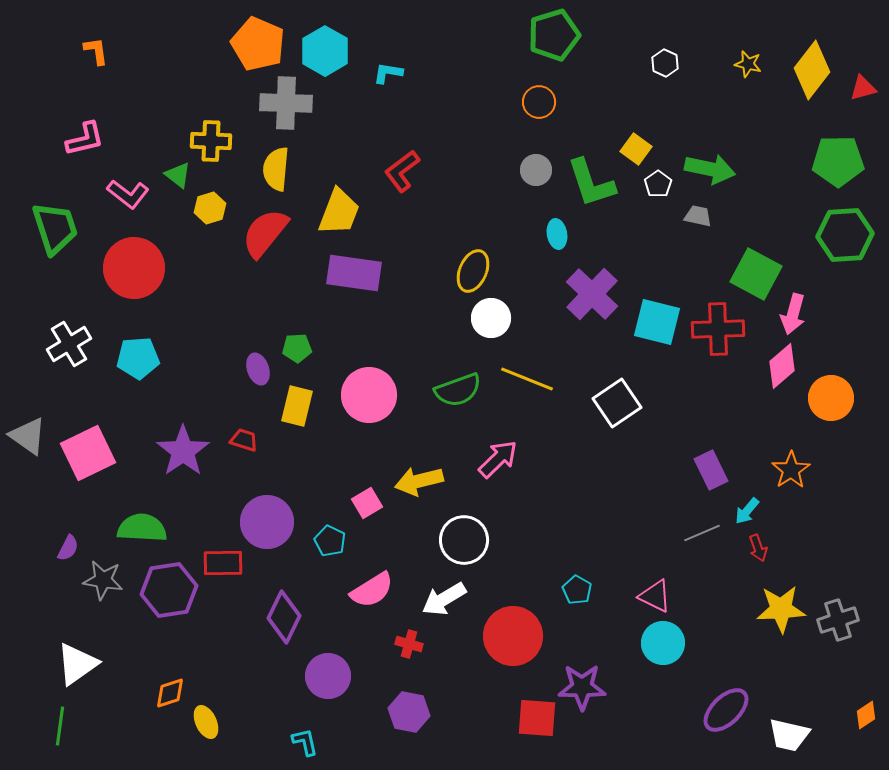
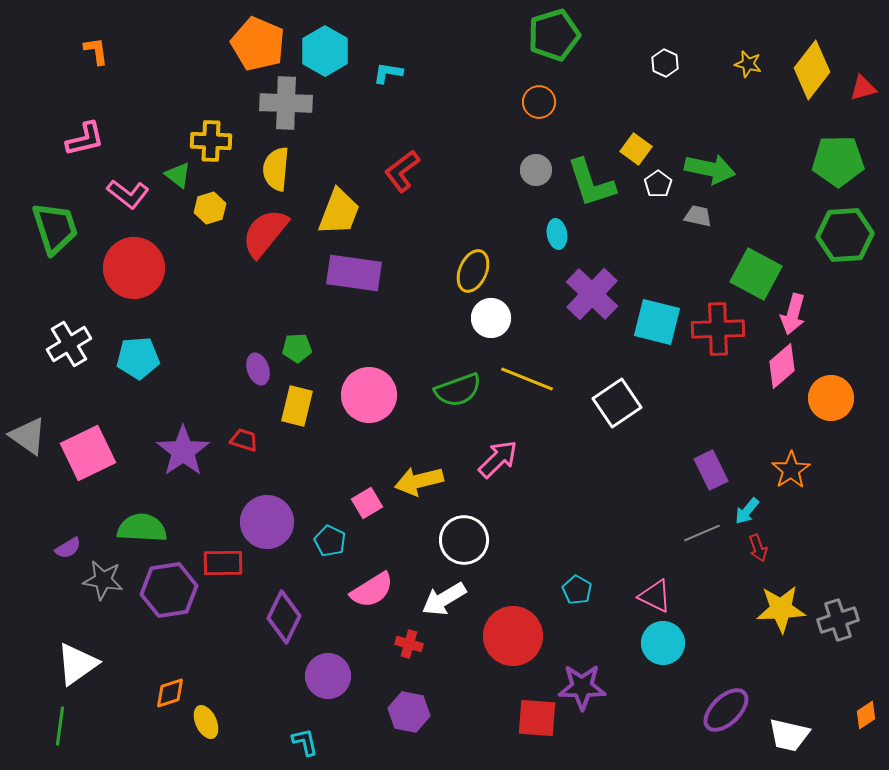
purple semicircle at (68, 548): rotated 32 degrees clockwise
